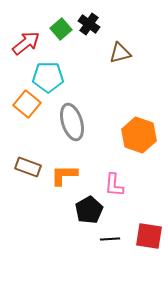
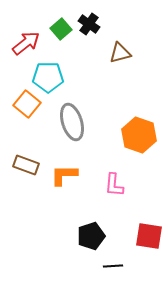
brown rectangle: moved 2 px left, 2 px up
black pentagon: moved 2 px right, 26 px down; rotated 12 degrees clockwise
black line: moved 3 px right, 27 px down
